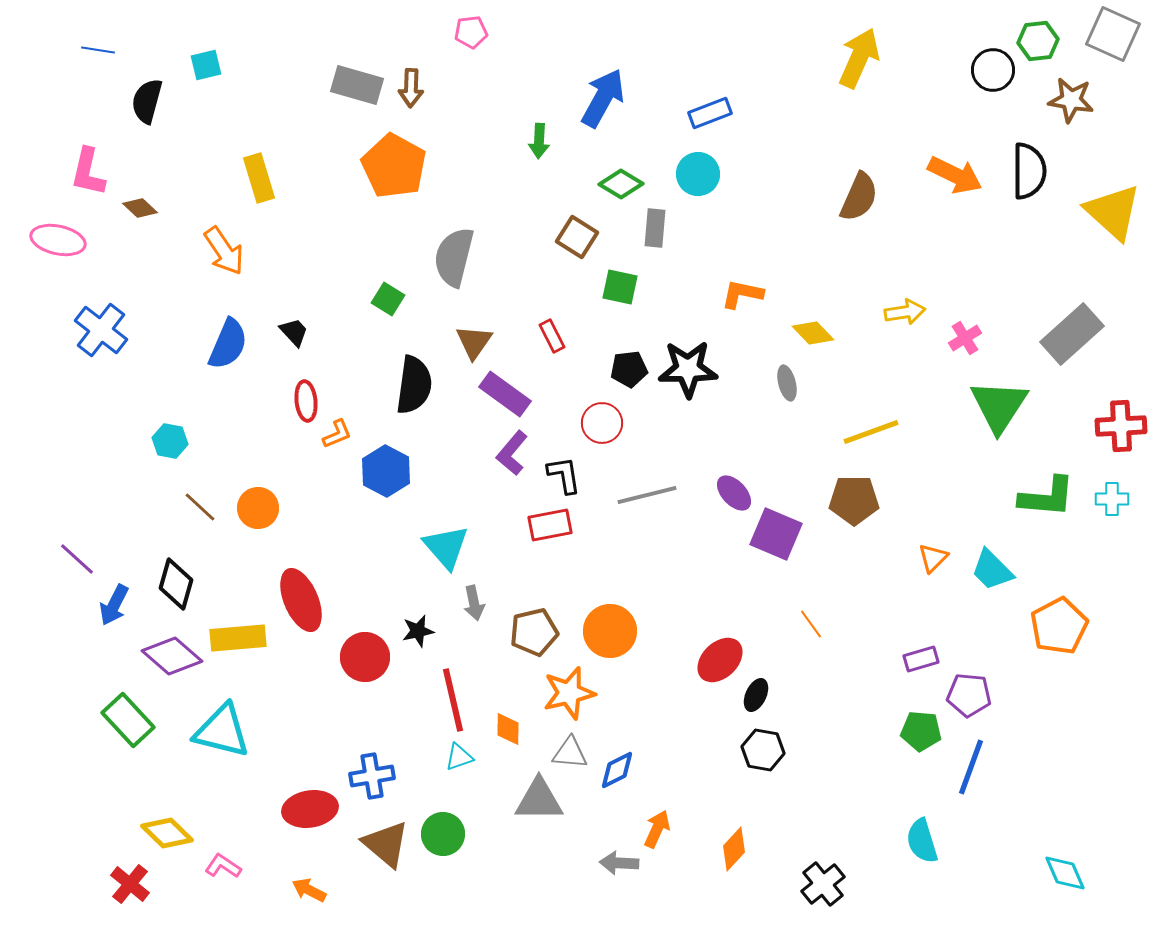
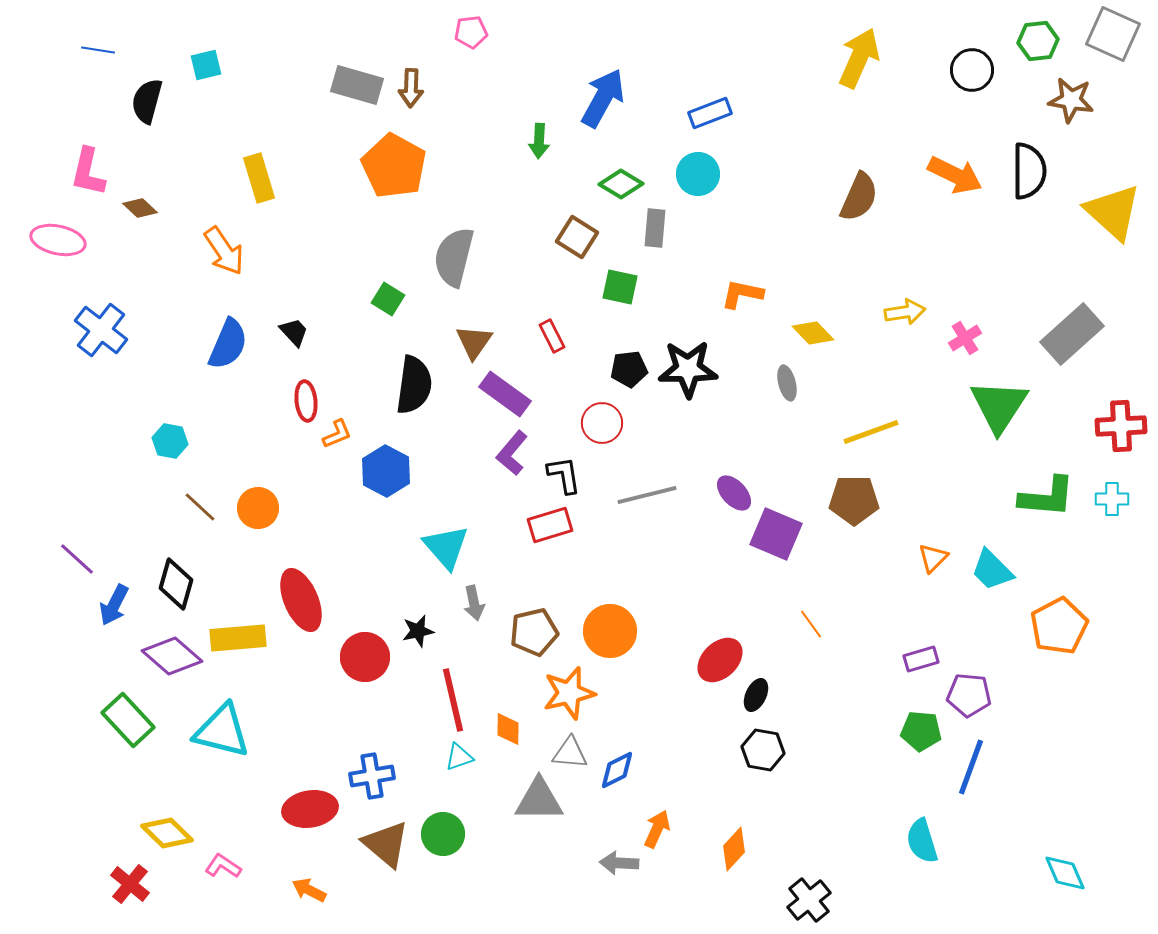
black circle at (993, 70): moved 21 px left
red rectangle at (550, 525): rotated 6 degrees counterclockwise
black cross at (823, 884): moved 14 px left, 16 px down
